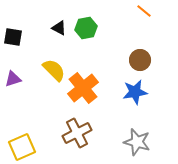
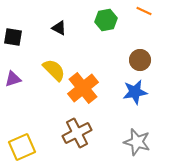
orange line: rotated 14 degrees counterclockwise
green hexagon: moved 20 px right, 8 px up
